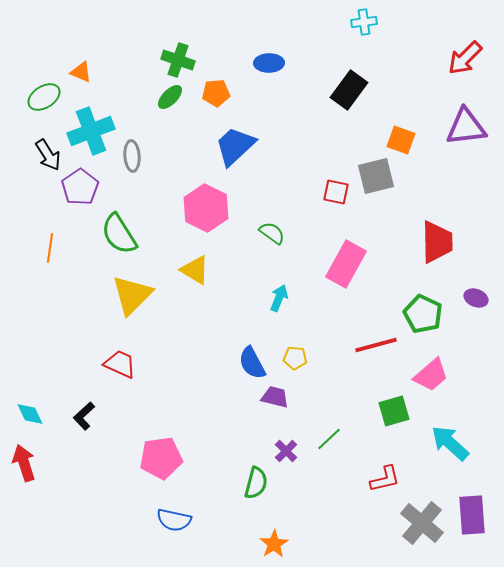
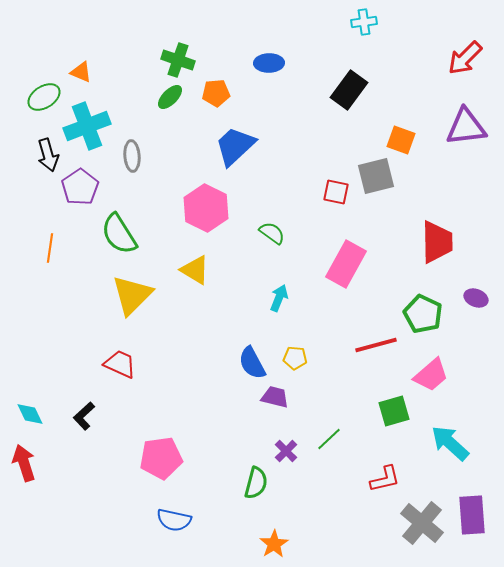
cyan cross at (91, 131): moved 4 px left, 5 px up
black arrow at (48, 155): rotated 16 degrees clockwise
